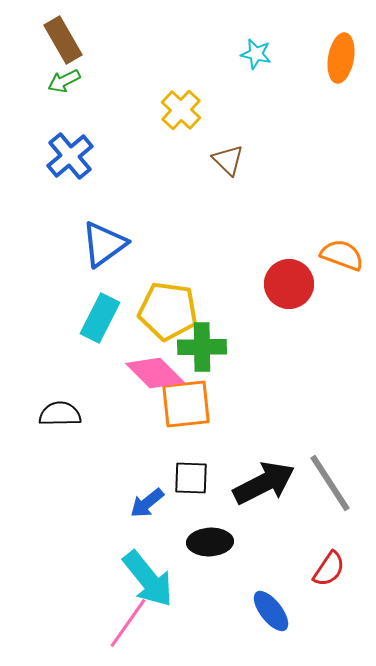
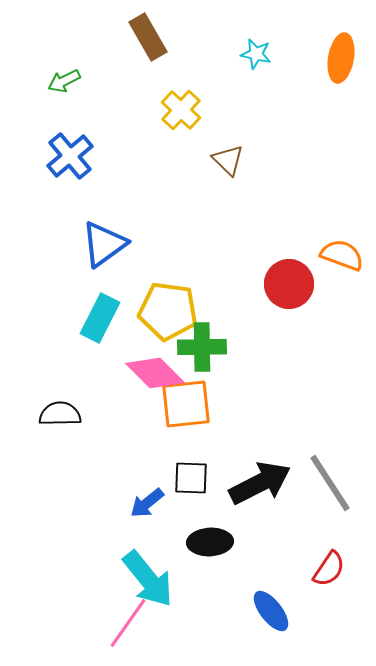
brown rectangle: moved 85 px right, 3 px up
black arrow: moved 4 px left
